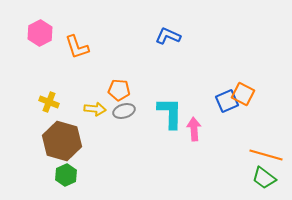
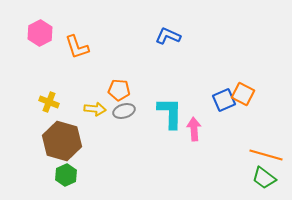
blue square: moved 3 px left, 1 px up
